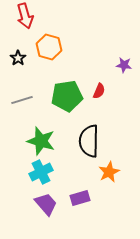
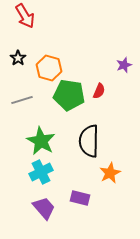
red arrow: rotated 15 degrees counterclockwise
orange hexagon: moved 21 px down
purple star: rotated 28 degrees counterclockwise
green pentagon: moved 2 px right, 1 px up; rotated 16 degrees clockwise
green star: rotated 12 degrees clockwise
orange star: moved 1 px right, 1 px down
purple rectangle: rotated 30 degrees clockwise
purple trapezoid: moved 2 px left, 4 px down
